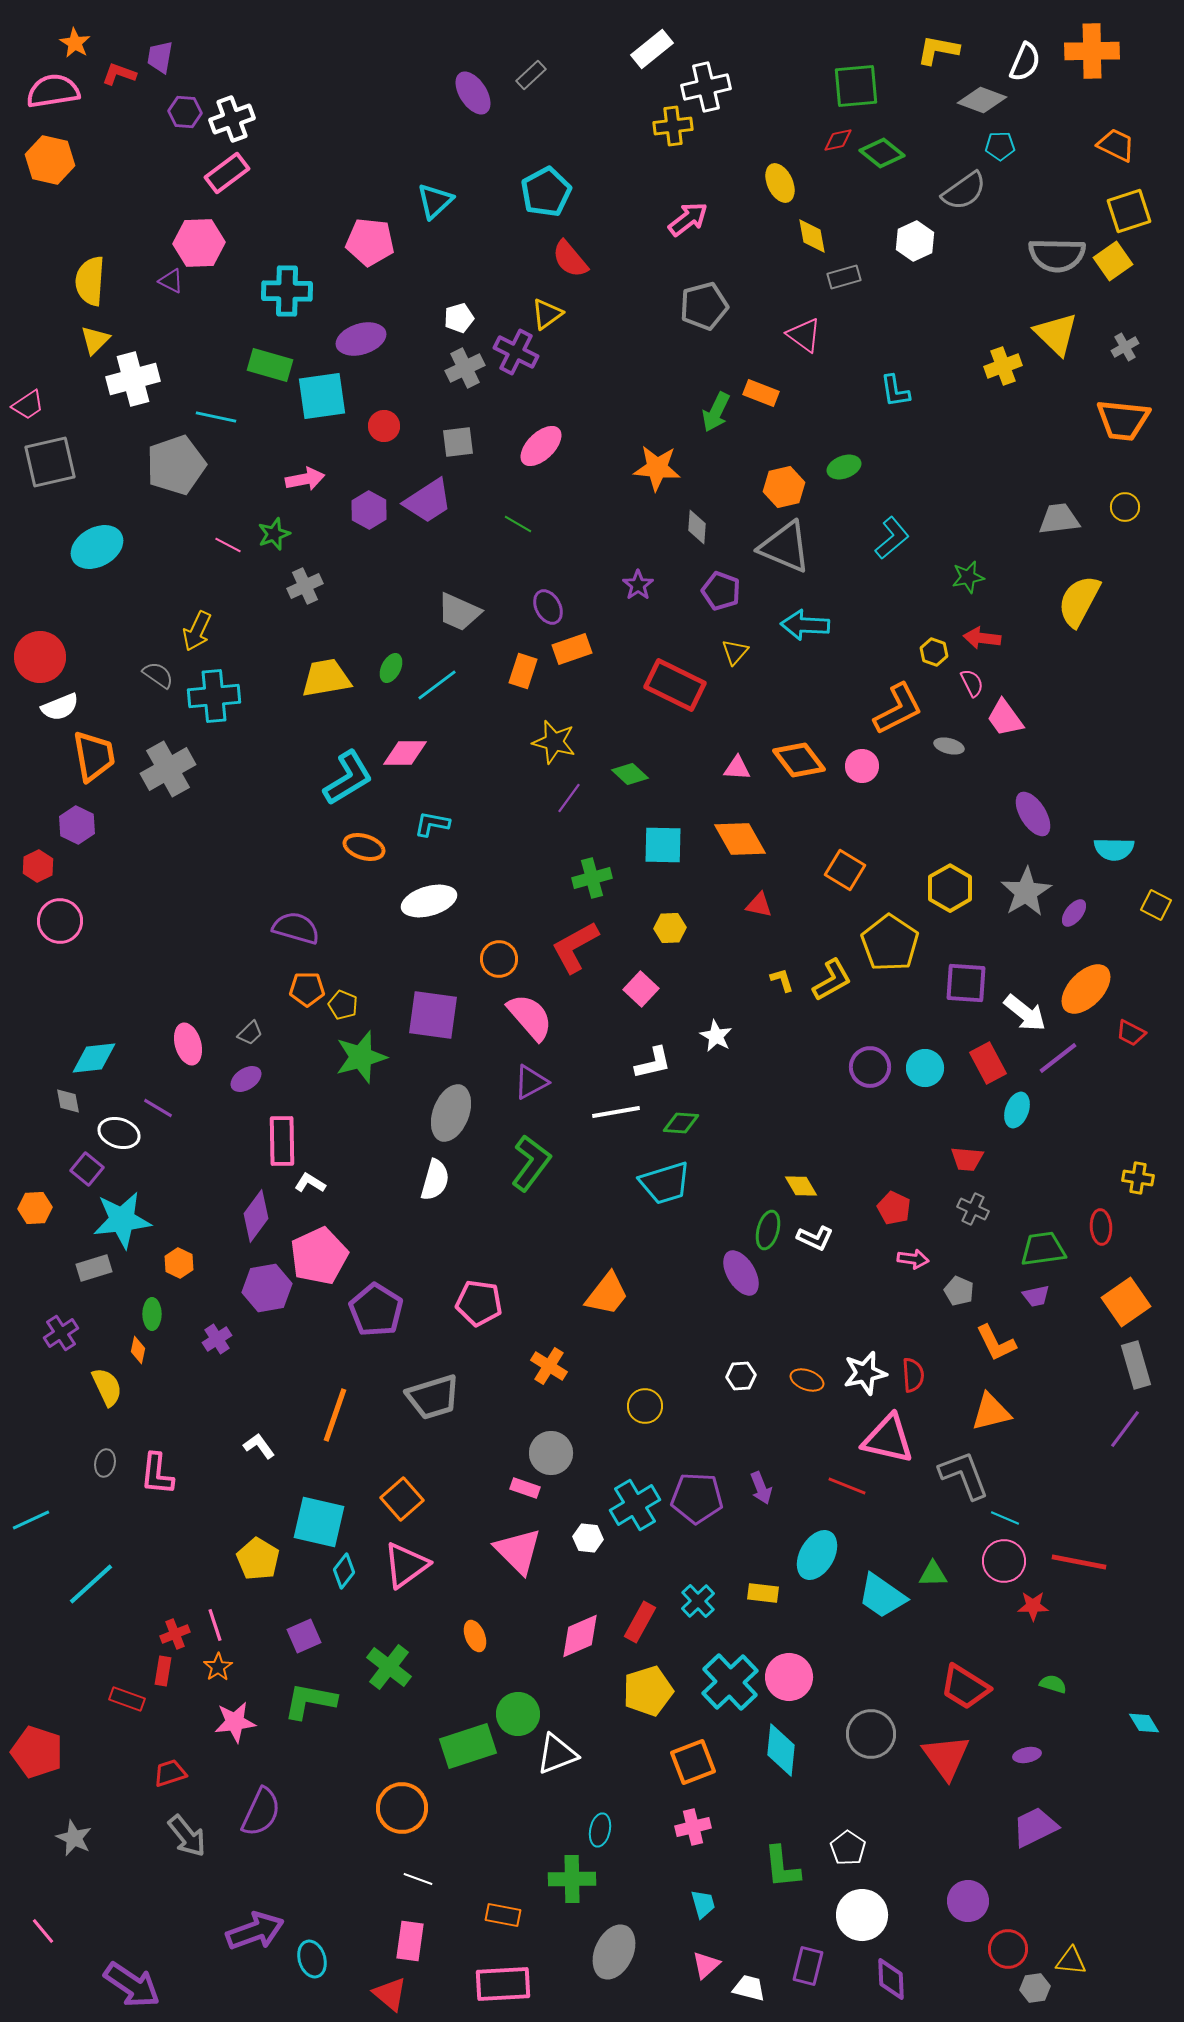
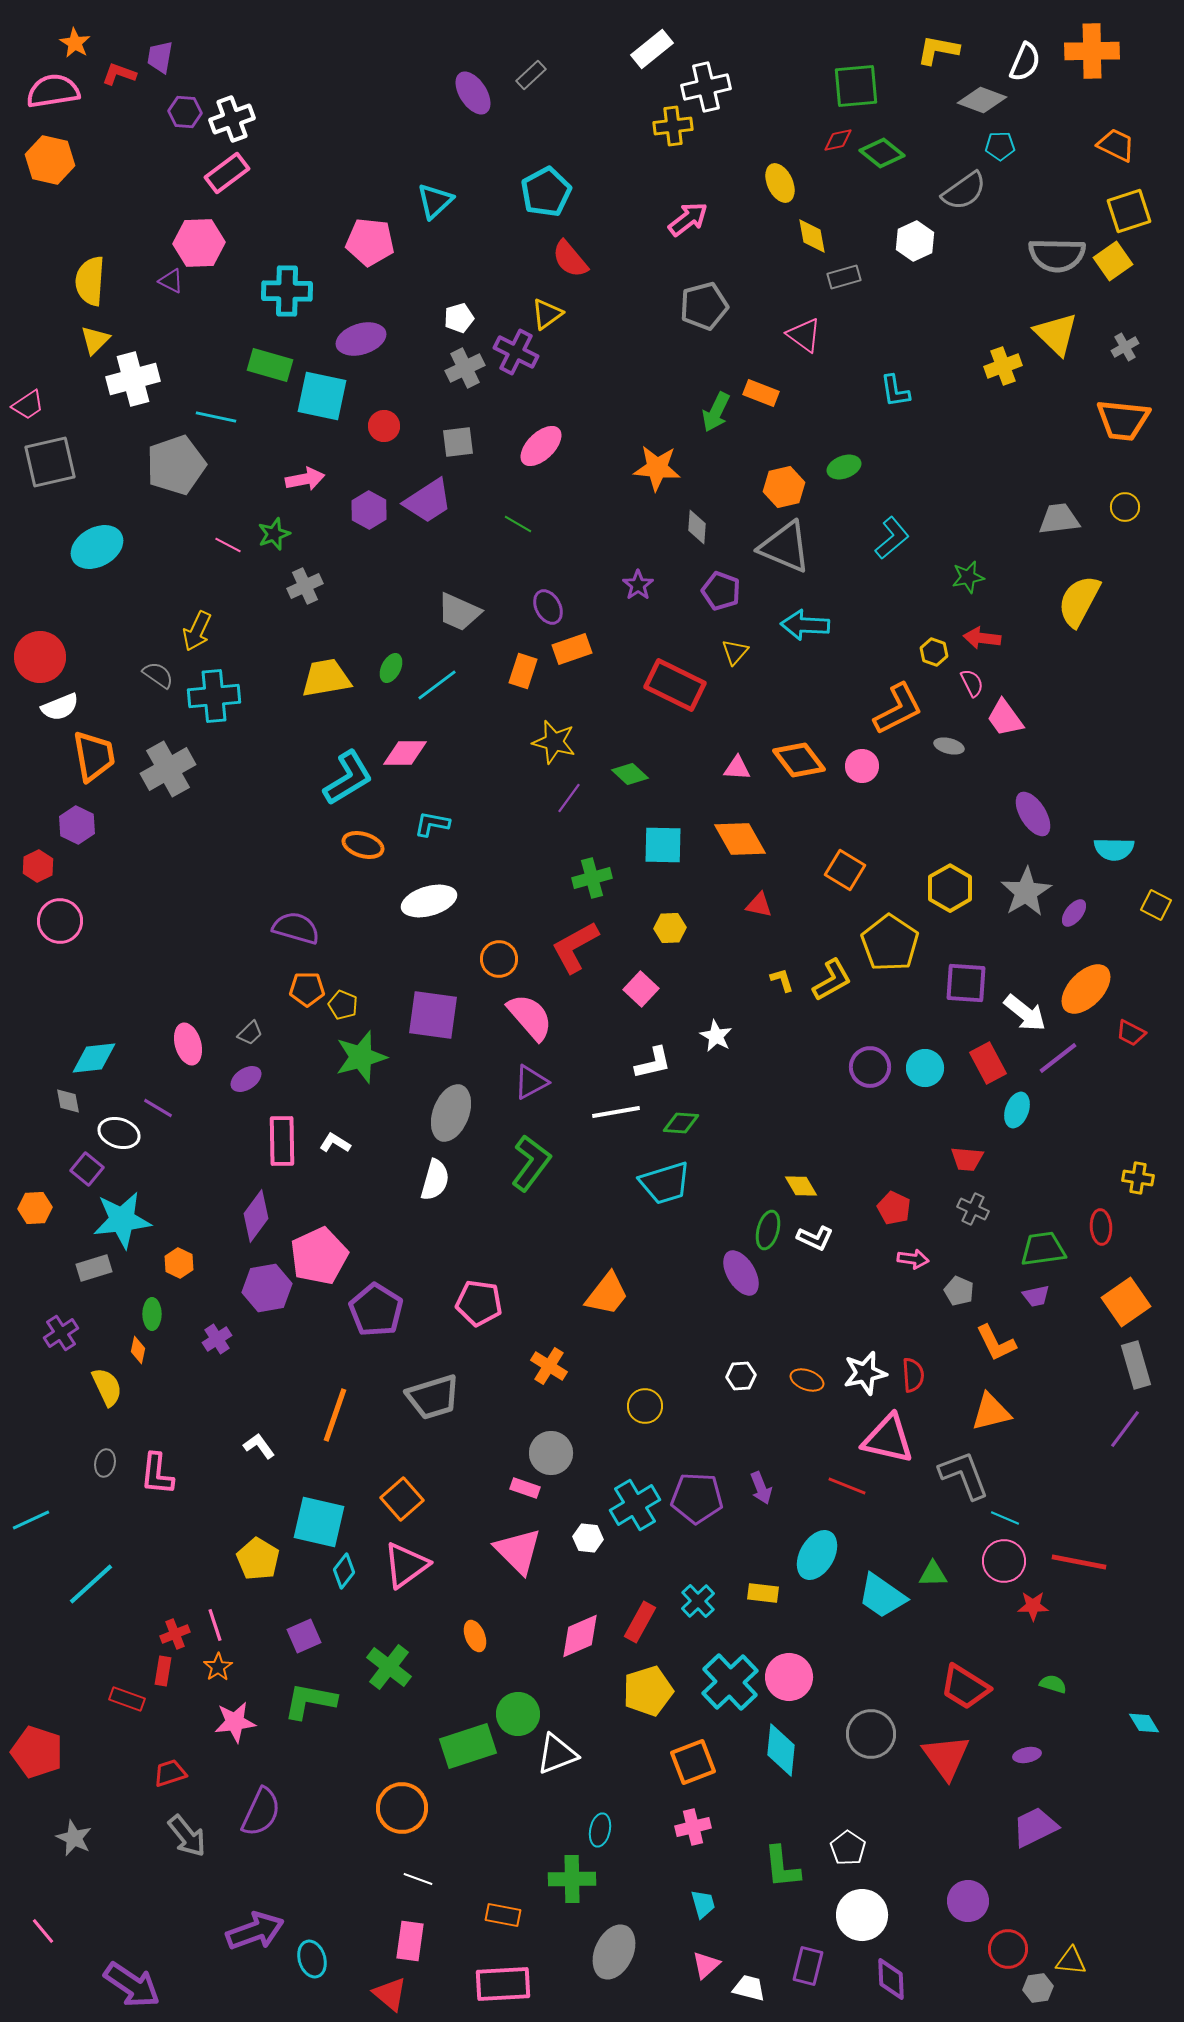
cyan square at (322, 396): rotated 20 degrees clockwise
orange ellipse at (364, 847): moved 1 px left, 2 px up
white L-shape at (310, 1183): moved 25 px right, 40 px up
gray hexagon at (1035, 1988): moved 3 px right
